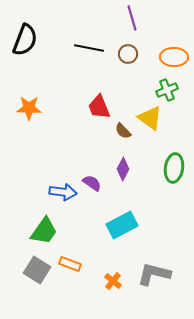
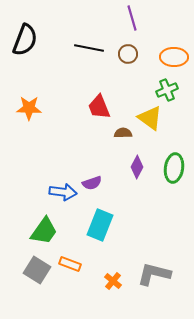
brown semicircle: moved 2 px down; rotated 132 degrees clockwise
purple diamond: moved 14 px right, 2 px up
purple semicircle: rotated 126 degrees clockwise
cyan rectangle: moved 22 px left; rotated 40 degrees counterclockwise
